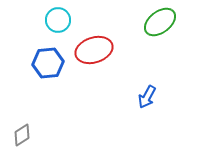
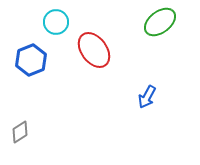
cyan circle: moved 2 px left, 2 px down
red ellipse: rotated 72 degrees clockwise
blue hexagon: moved 17 px left, 3 px up; rotated 16 degrees counterclockwise
gray diamond: moved 2 px left, 3 px up
